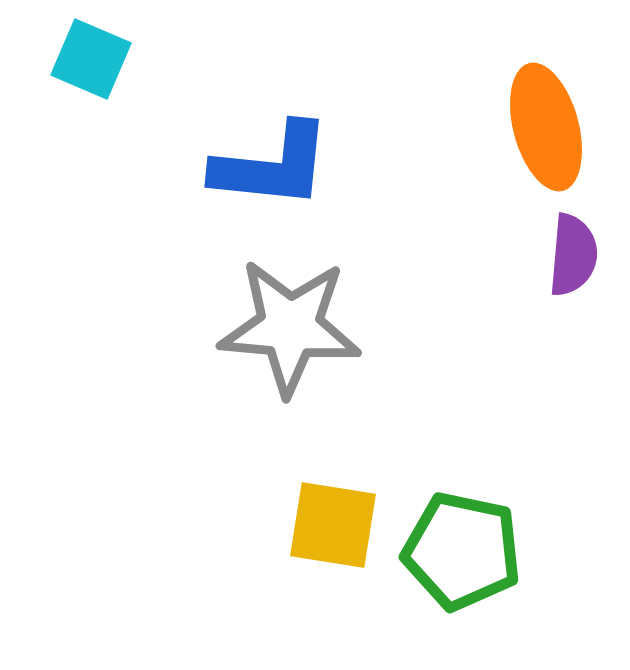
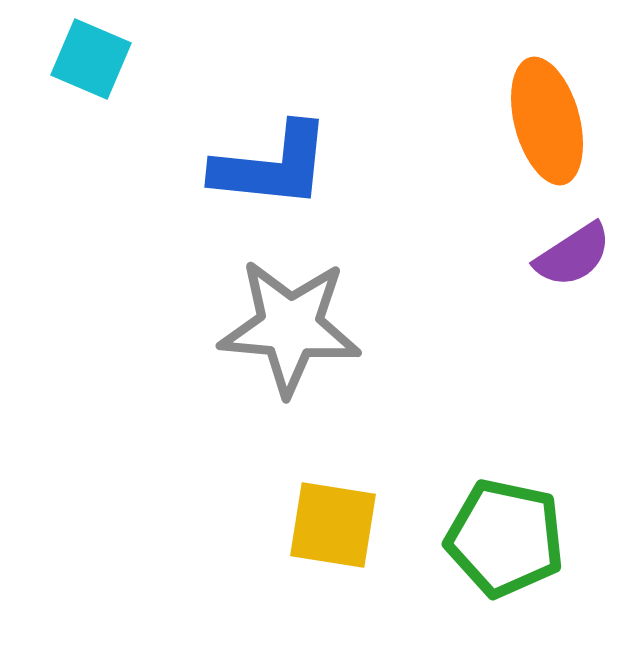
orange ellipse: moved 1 px right, 6 px up
purple semicircle: rotated 52 degrees clockwise
green pentagon: moved 43 px right, 13 px up
